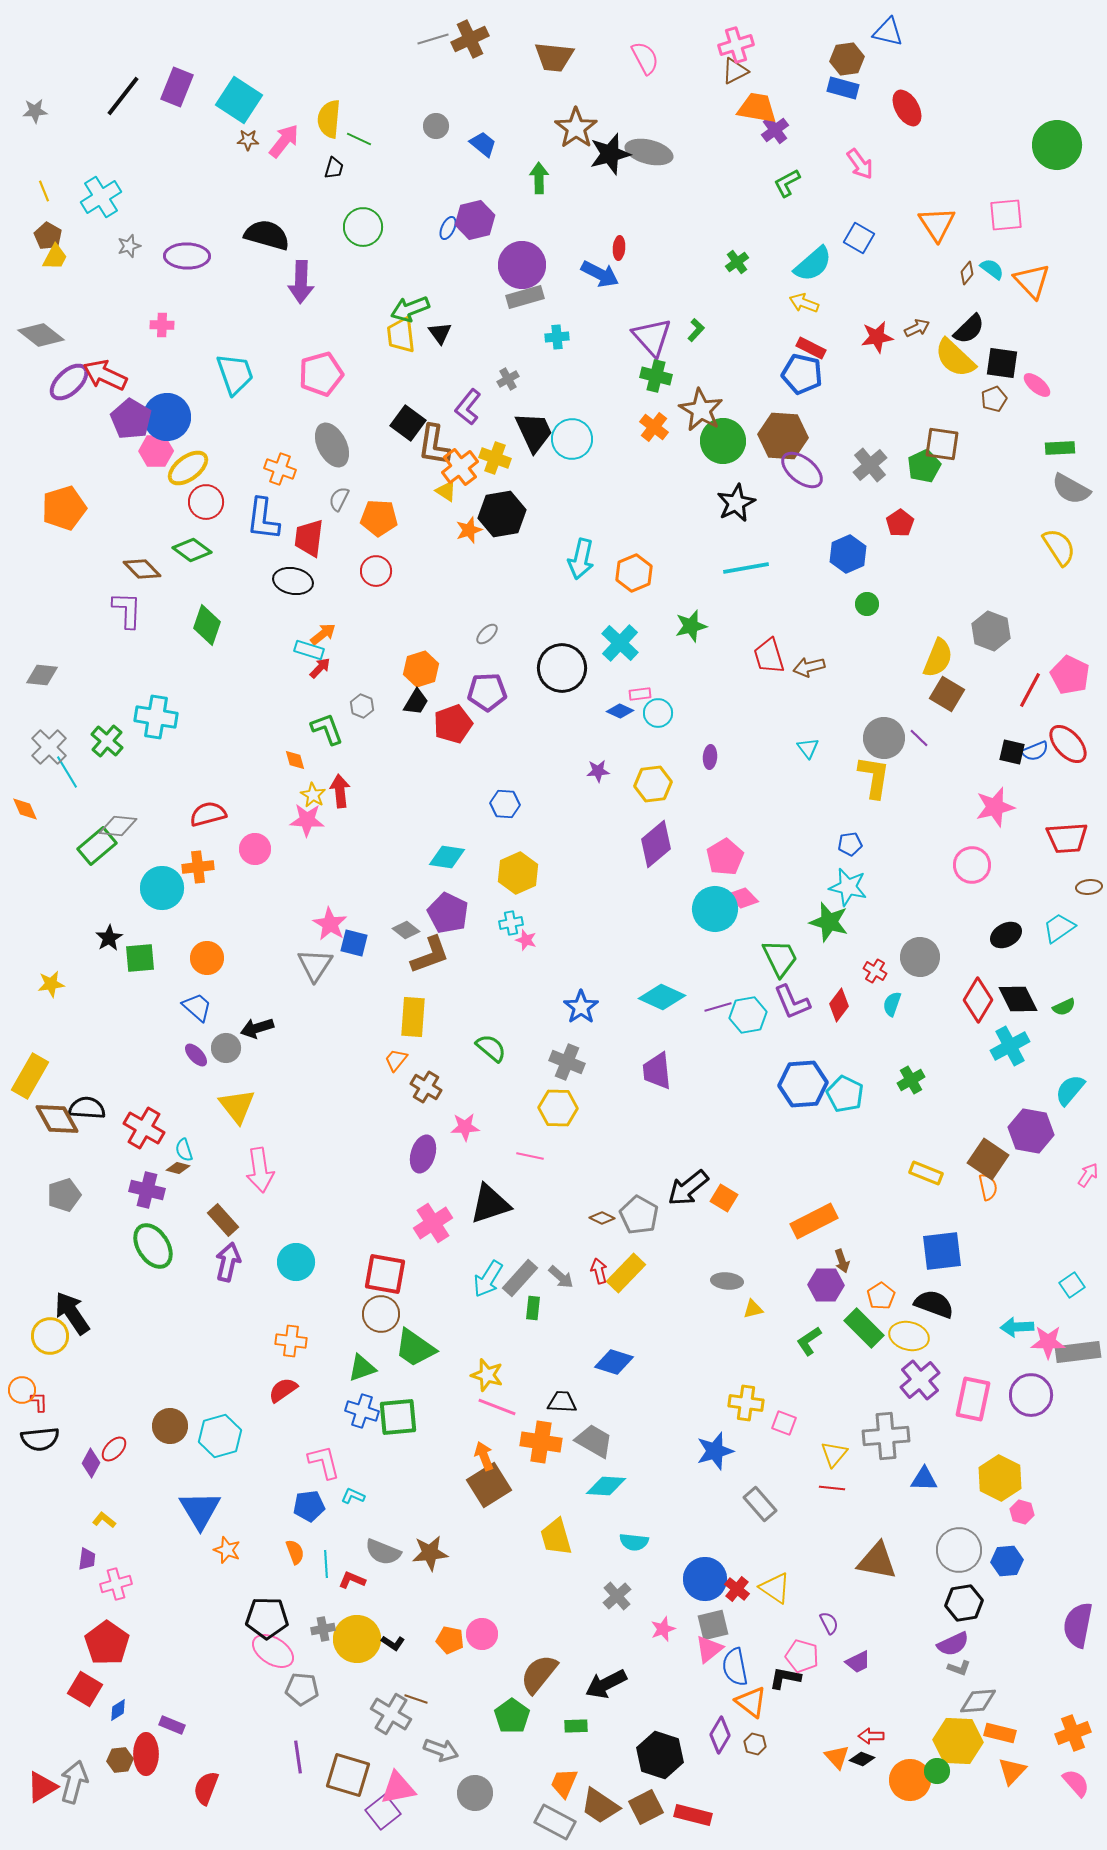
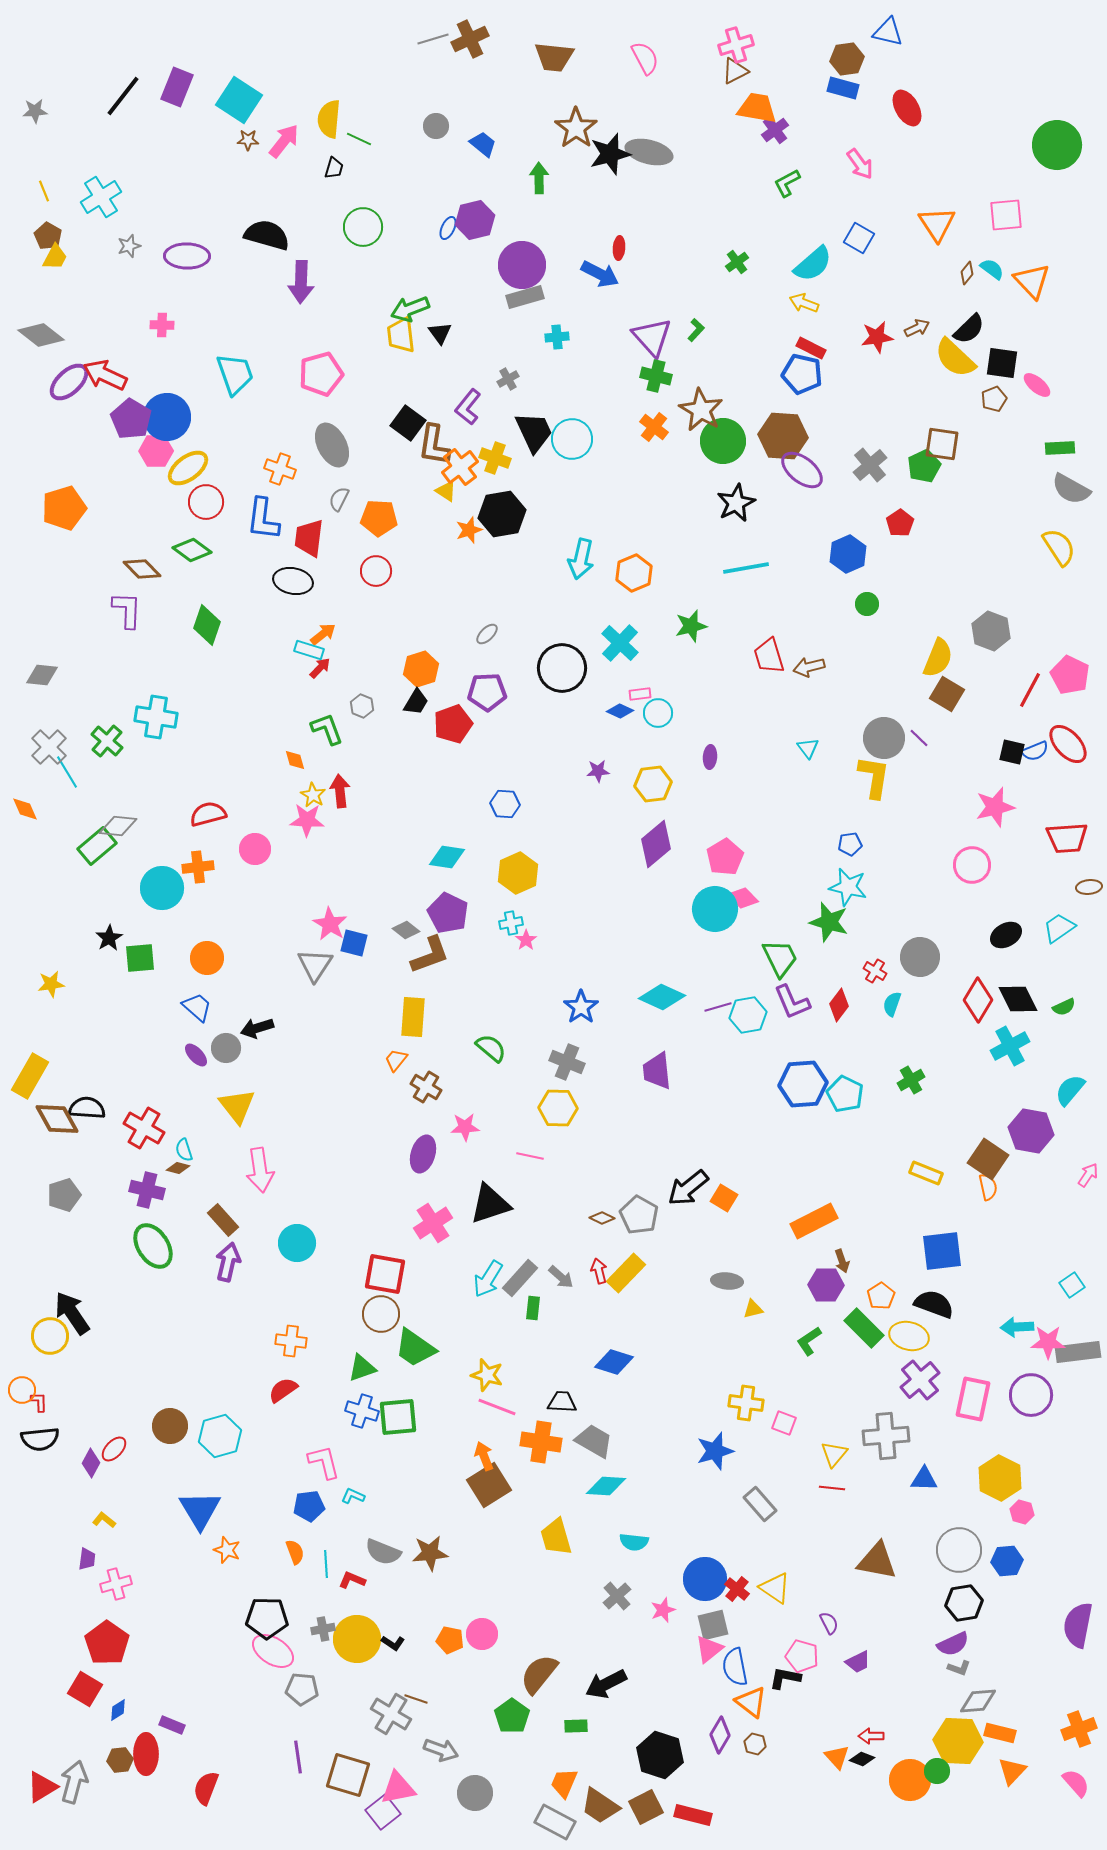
pink star at (526, 940): rotated 20 degrees clockwise
cyan circle at (296, 1262): moved 1 px right, 19 px up
pink star at (663, 1629): moved 19 px up
orange cross at (1073, 1733): moved 6 px right, 4 px up
